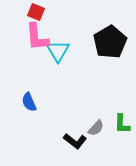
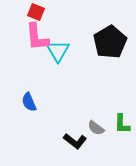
gray semicircle: rotated 84 degrees clockwise
